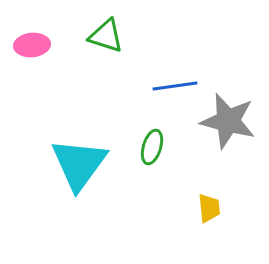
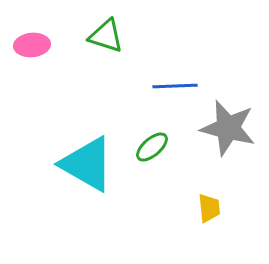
blue line: rotated 6 degrees clockwise
gray star: moved 7 px down
green ellipse: rotated 32 degrees clockwise
cyan triangle: moved 8 px right; rotated 36 degrees counterclockwise
